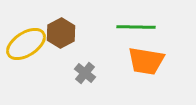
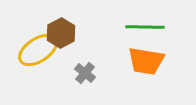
green line: moved 9 px right
yellow ellipse: moved 12 px right, 6 px down
